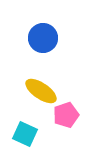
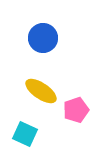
pink pentagon: moved 10 px right, 5 px up
